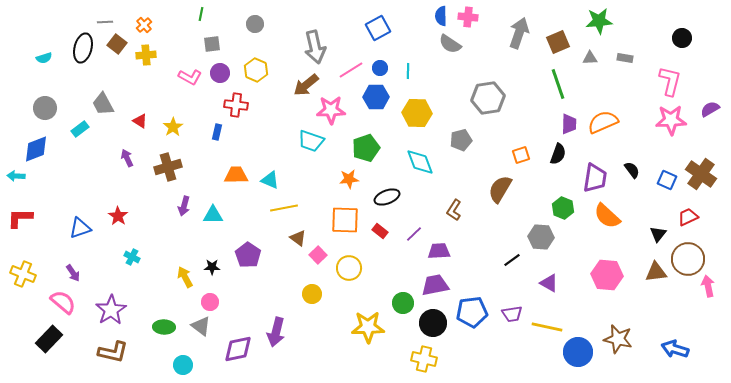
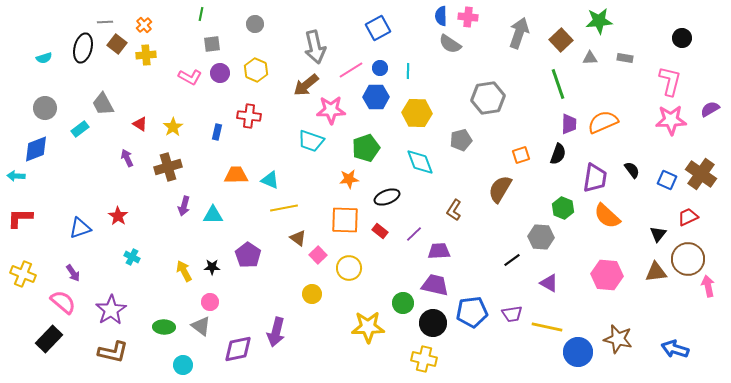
brown square at (558, 42): moved 3 px right, 2 px up; rotated 20 degrees counterclockwise
red cross at (236, 105): moved 13 px right, 11 px down
red triangle at (140, 121): moved 3 px down
yellow arrow at (185, 277): moved 1 px left, 6 px up
purple trapezoid at (435, 285): rotated 24 degrees clockwise
